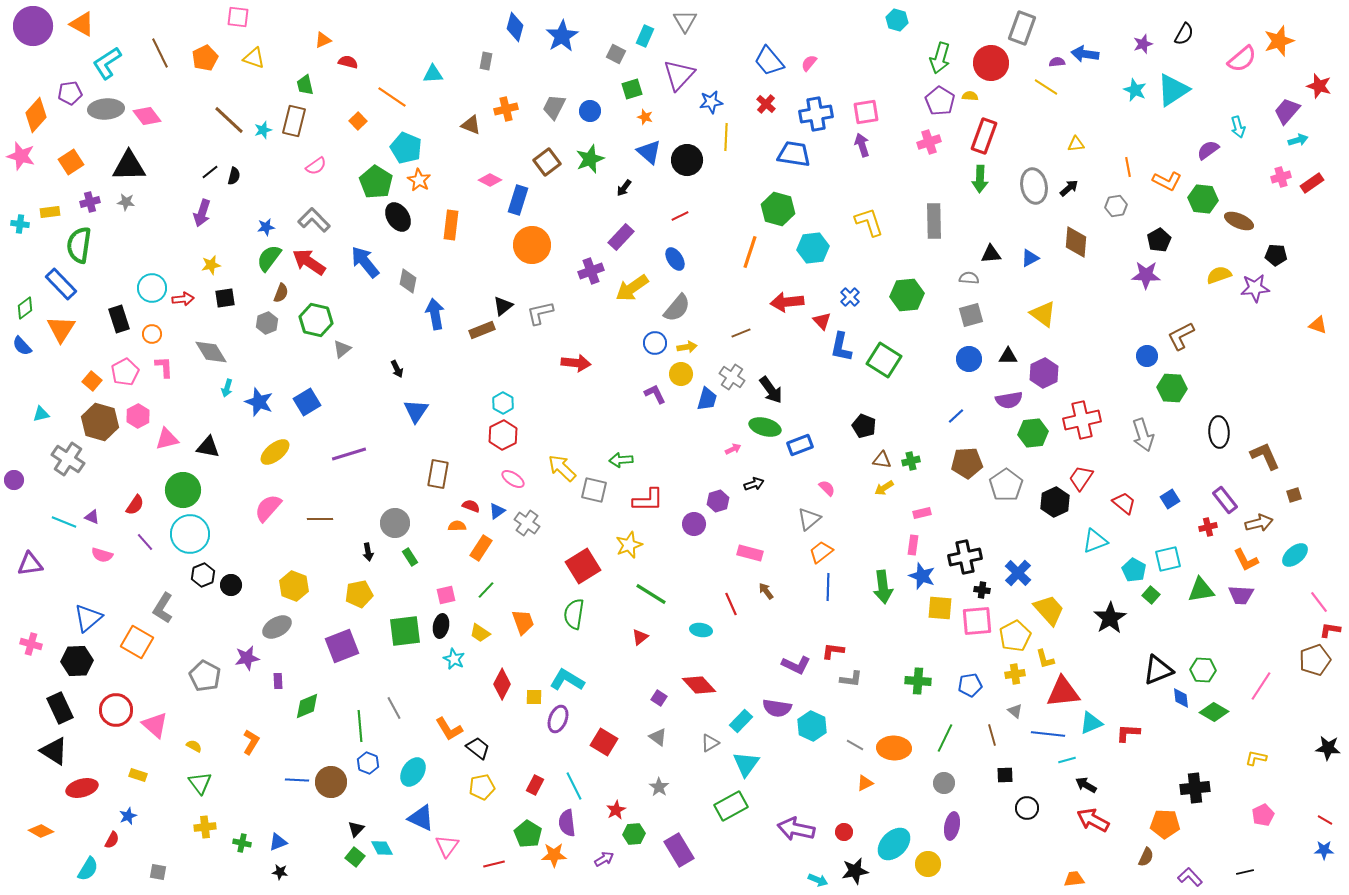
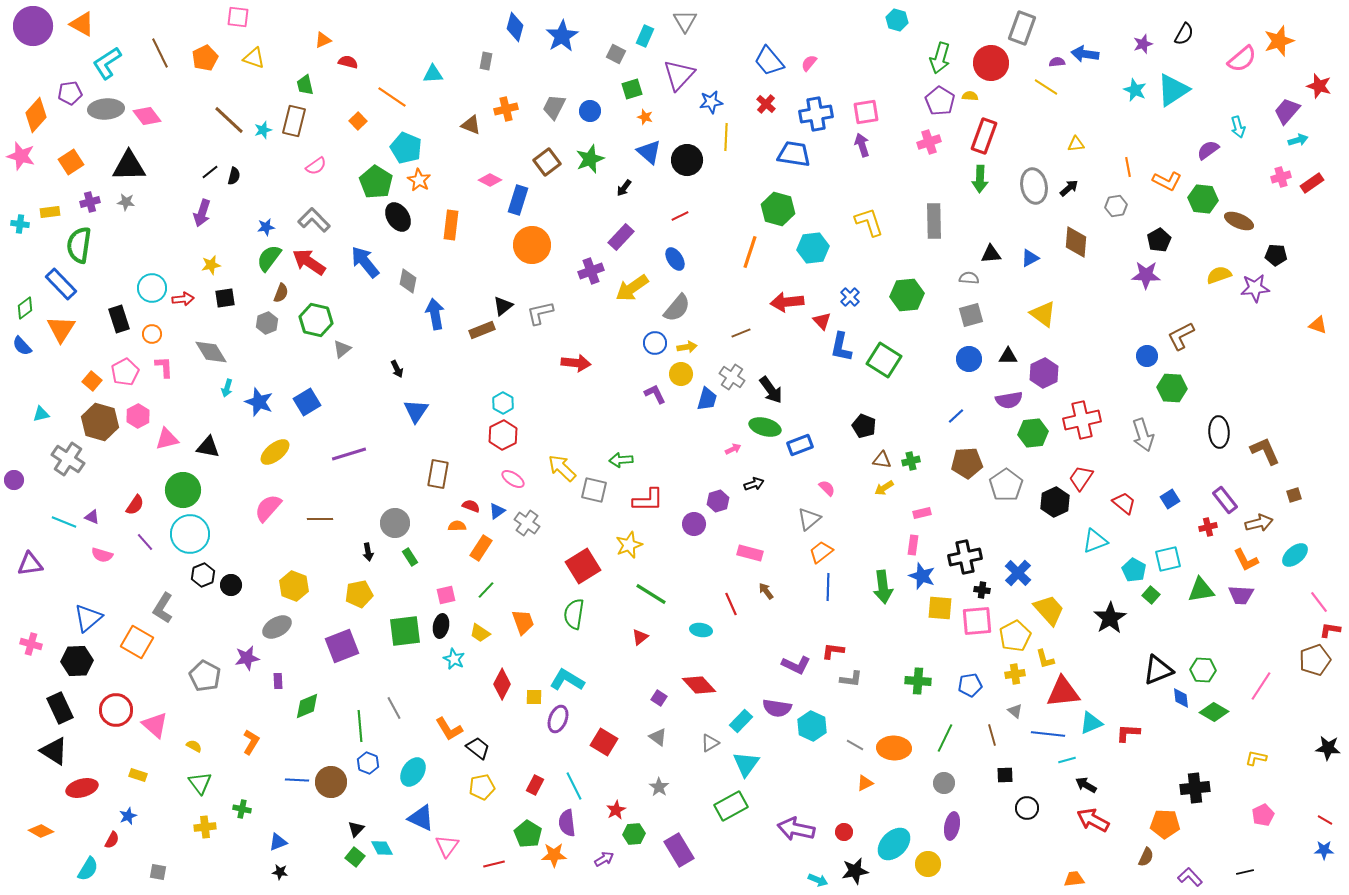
brown L-shape at (1265, 456): moved 5 px up
green cross at (242, 843): moved 34 px up
